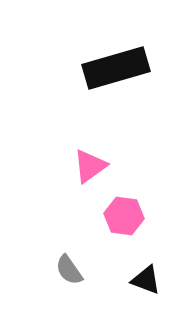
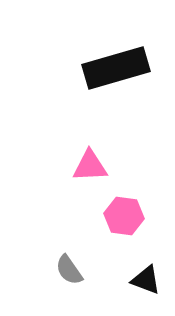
pink triangle: rotated 33 degrees clockwise
